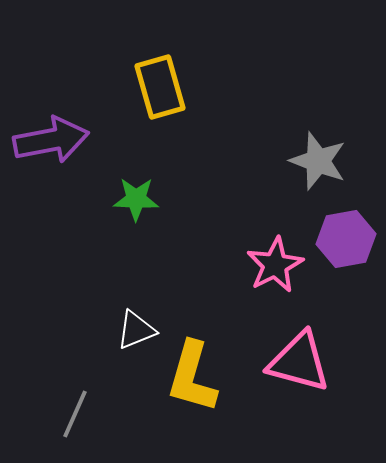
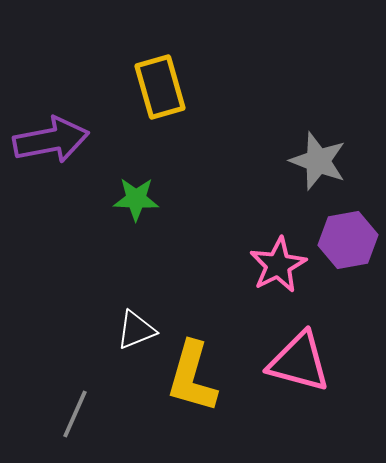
purple hexagon: moved 2 px right, 1 px down
pink star: moved 3 px right
